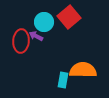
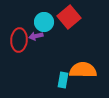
purple arrow: rotated 40 degrees counterclockwise
red ellipse: moved 2 px left, 1 px up
